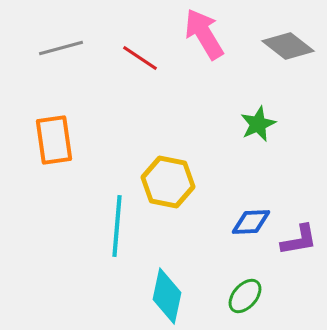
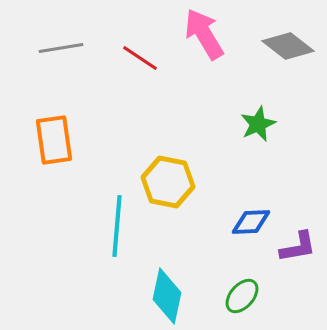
gray line: rotated 6 degrees clockwise
purple L-shape: moved 1 px left, 7 px down
green ellipse: moved 3 px left
